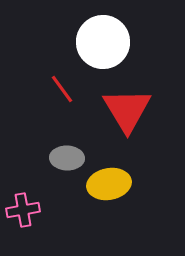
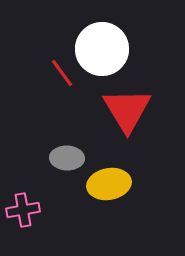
white circle: moved 1 px left, 7 px down
red line: moved 16 px up
